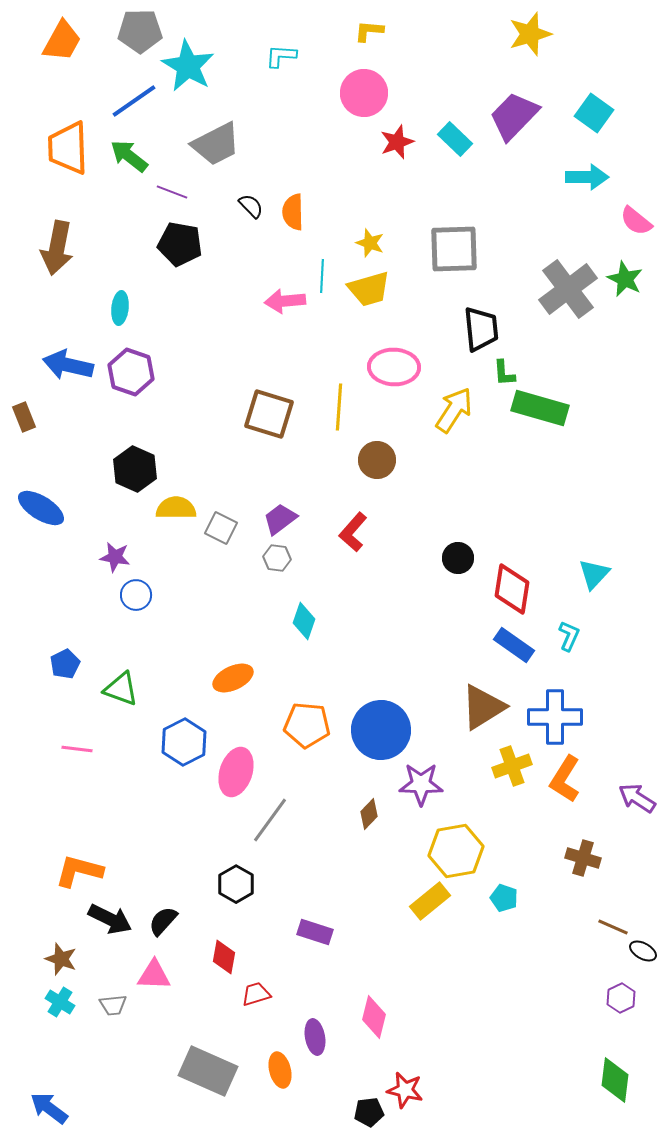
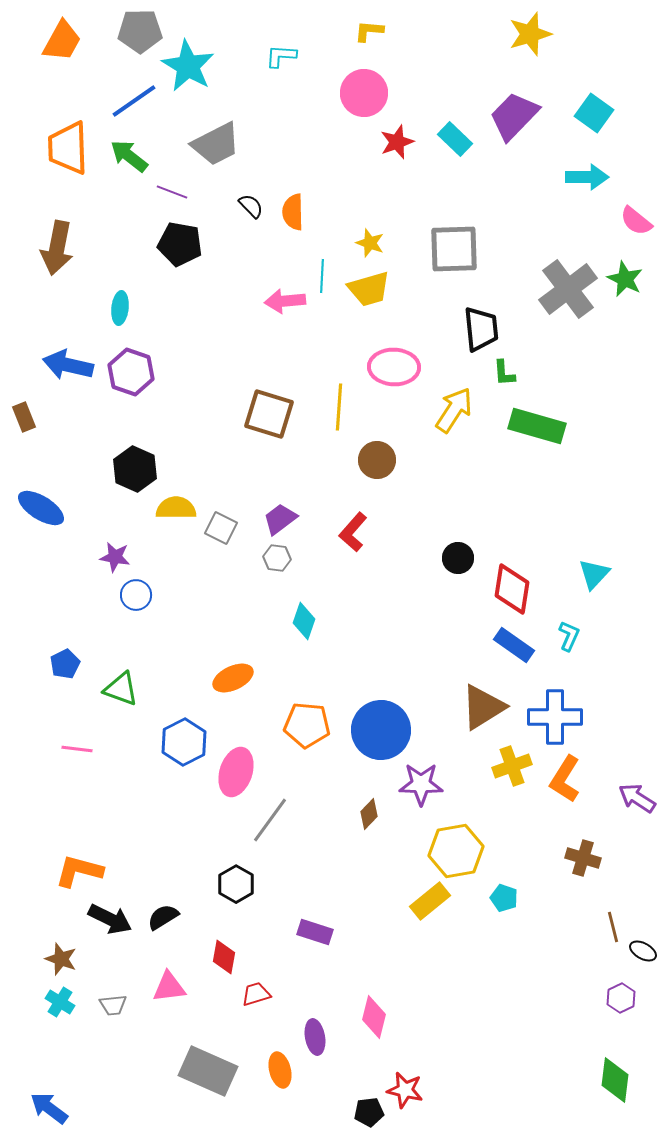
green rectangle at (540, 408): moved 3 px left, 18 px down
black semicircle at (163, 921): moved 4 px up; rotated 16 degrees clockwise
brown line at (613, 927): rotated 52 degrees clockwise
pink triangle at (154, 975): moved 15 px right, 12 px down; rotated 9 degrees counterclockwise
